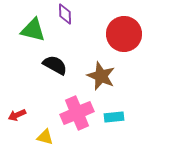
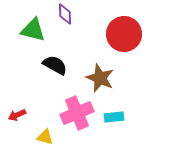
brown star: moved 1 px left, 2 px down
